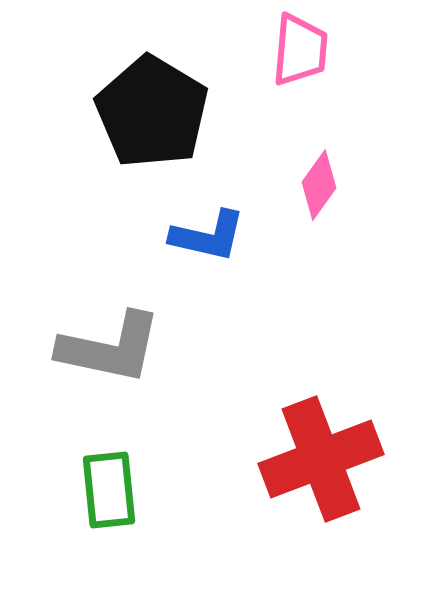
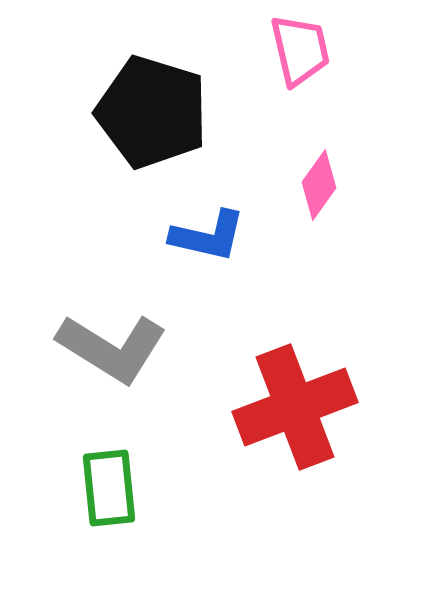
pink trapezoid: rotated 18 degrees counterclockwise
black pentagon: rotated 14 degrees counterclockwise
gray L-shape: moved 2 px right; rotated 20 degrees clockwise
red cross: moved 26 px left, 52 px up
green rectangle: moved 2 px up
